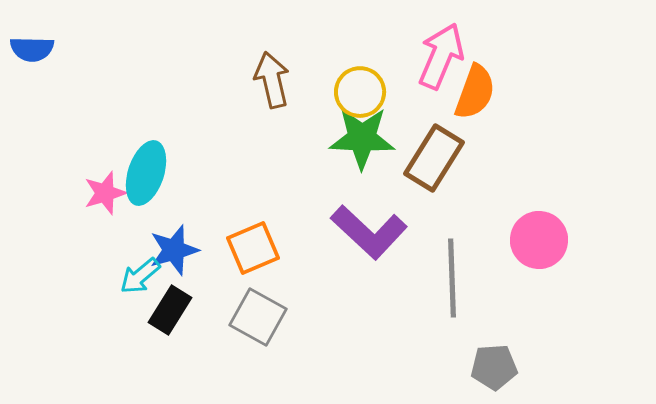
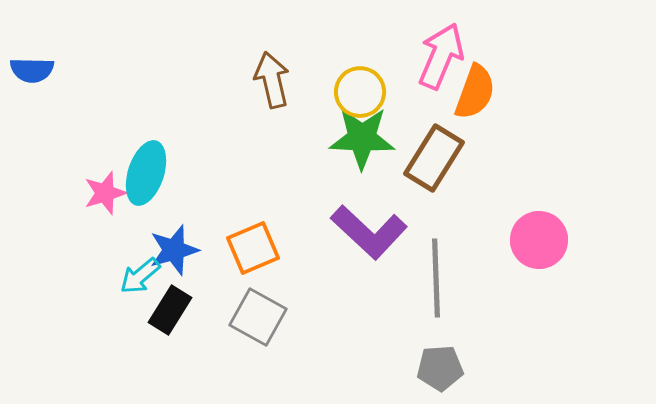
blue semicircle: moved 21 px down
gray line: moved 16 px left
gray pentagon: moved 54 px left, 1 px down
